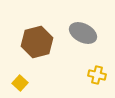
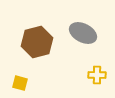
yellow cross: rotated 12 degrees counterclockwise
yellow square: rotated 28 degrees counterclockwise
